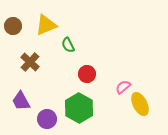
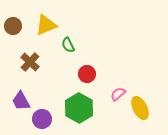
pink semicircle: moved 5 px left, 7 px down
yellow ellipse: moved 4 px down
purple circle: moved 5 px left
